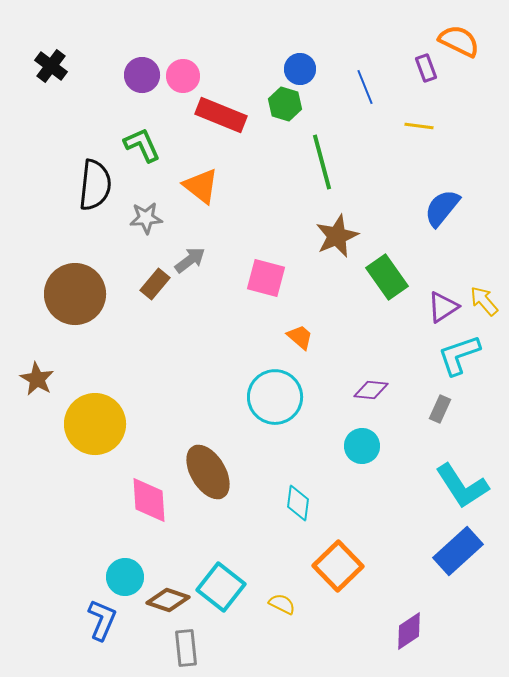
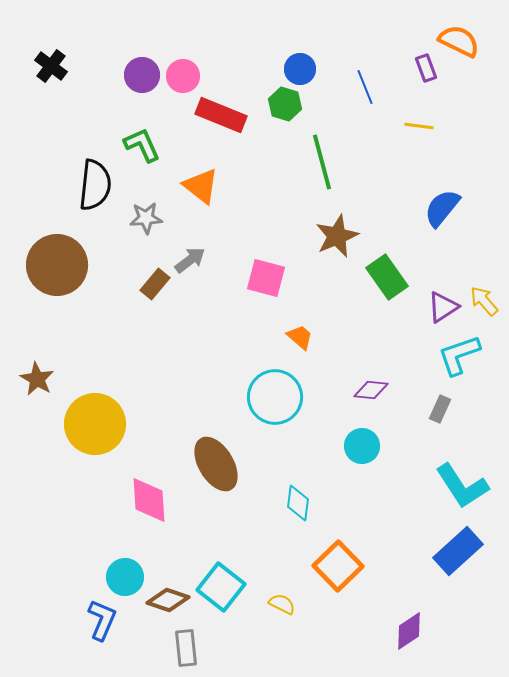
brown circle at (75, 294): moved 18 px left, 29 px up
brown ellipse at (208, 472): moved 8 px right, 8 px up
